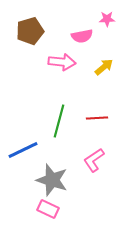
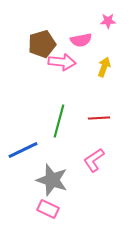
pink star: moved 1 px right, 2 px down
brown pentagon: moved 12 px right, 13 px down
pink semicircle: moved 1 px left, 4 px down
yellow arrow: rotated 30 degrees counterclockwise
red line: moved 2 px right
